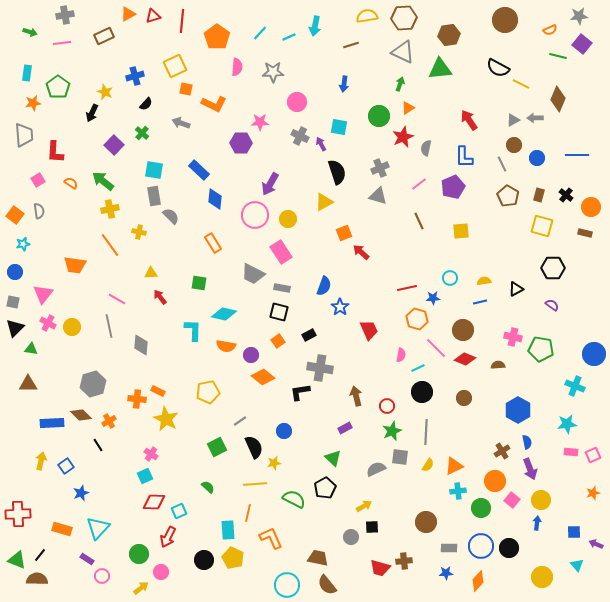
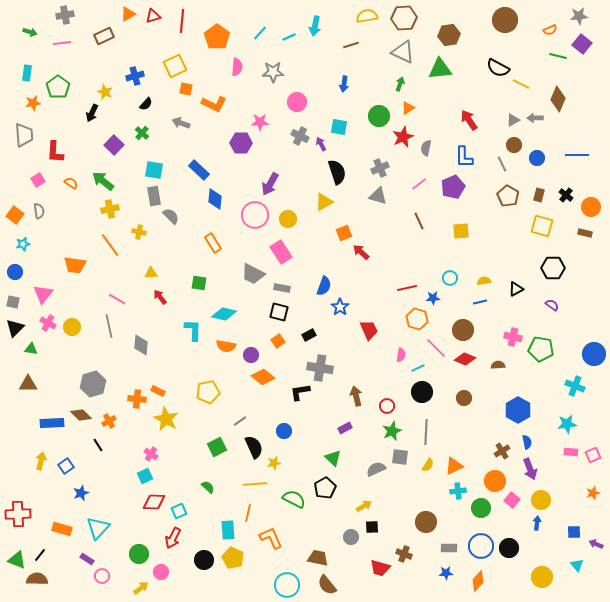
red arrow at (168, 537): moved 5 px right, 1 px down
brown cross at (404, 561): moved 7 px up; rotated 28 degrees clockwise
